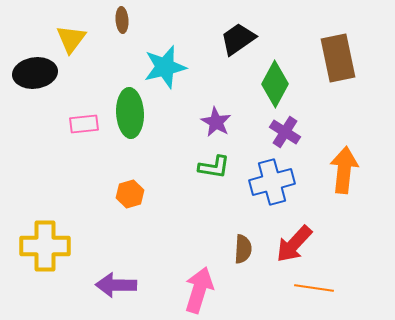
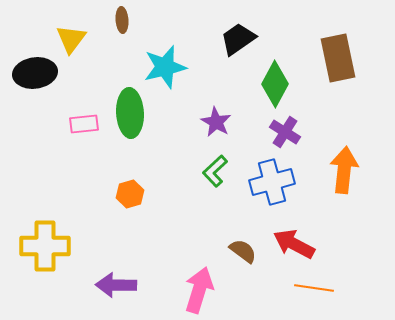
green L-shape: moved 1 px right, 4 px down; rotated 128 degrees clockwise
red arrow: rotated 75 degrees clockwise
brown semicircle: moved 2 px down; rotated 56 degrees counterclockwise
